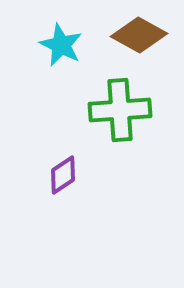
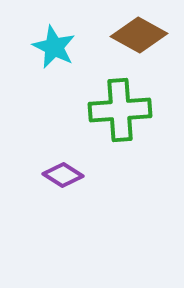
cyan star: moved 7 px left, 2 px down
purple diamond: rotated 66 degrees clockwise
